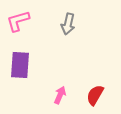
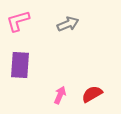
gray arrow: rotated 125 degrees counterclockwise
red semicircle: moved 3 px left, 1 px up; rotated 30 degrees clockwise
